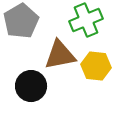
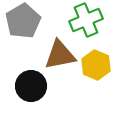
gray pentagon: moved 2 px right
yellow hexagon: moved 1 px up; rotated 16 degrees clockwise
